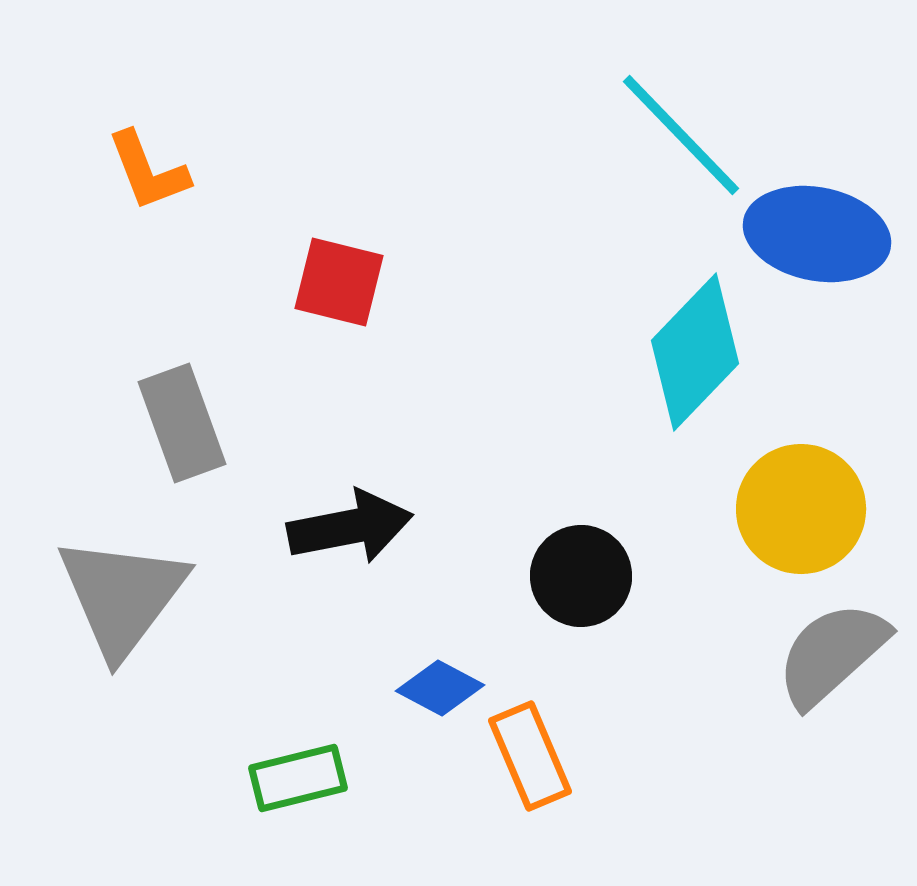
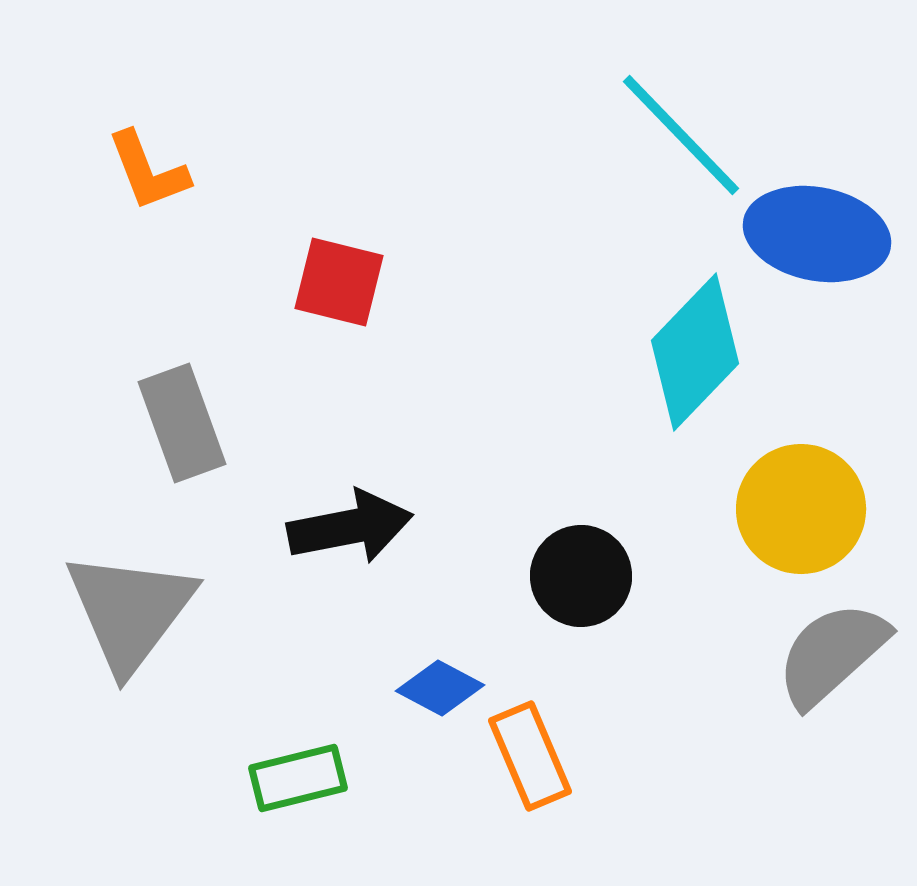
gray triangle: moved 8 px right, 15 px down
